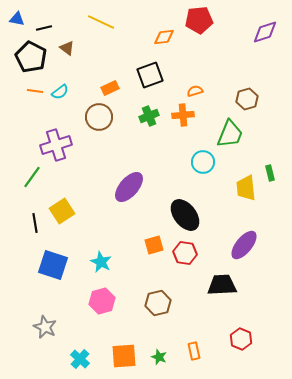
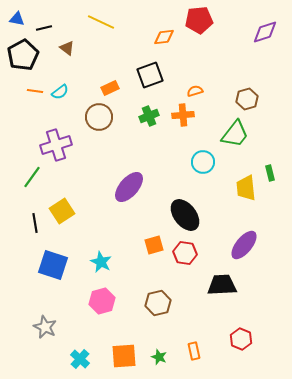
black pentagon at (31, 57): moved 8 px left, 2 px up; rotated 16 degrees clockwise
green trapezoid at (230, 134): moved 5 px right; rotated 16 degrees clockwise
